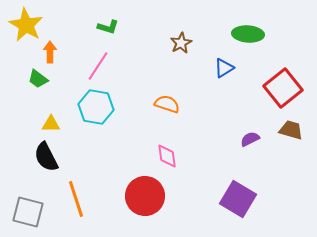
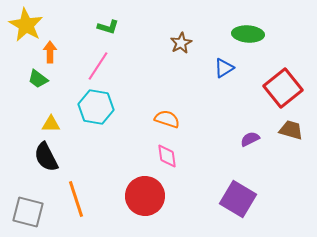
orange semicircle: moved 15 px down
